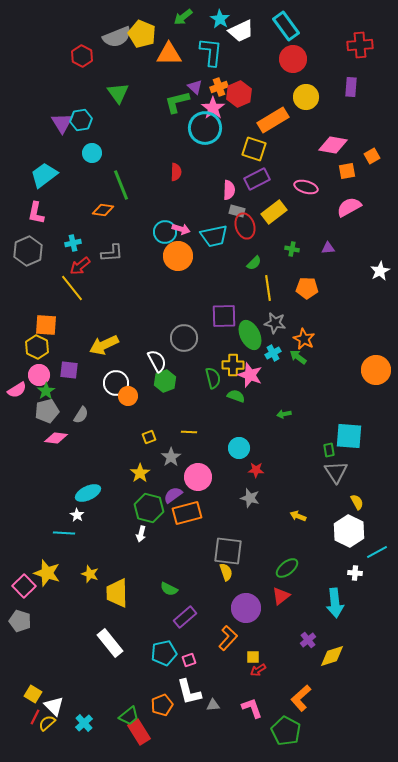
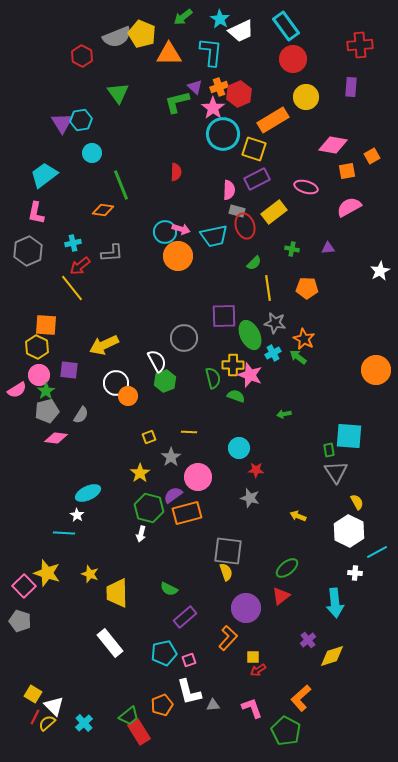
cyan circle at (205, 128): moved 18 px right, 6 px down
